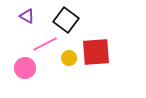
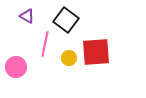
pink line: rotated 50 degrees counterclockwise
pink circle: moved 9 px left, 1 px up
